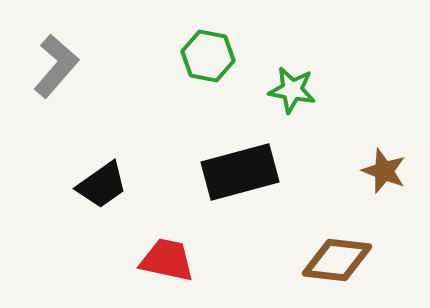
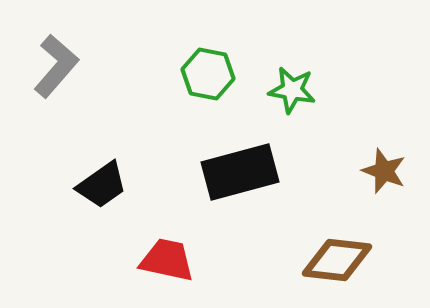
green hexagon: moved 18 px down
